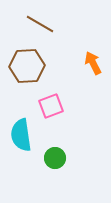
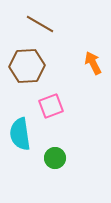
cyan semicircle: moved 1 px left, 1 px up
